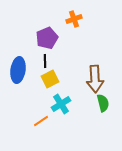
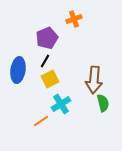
black line: rotated 32 degrees clockwise
brown arrow: moved 1 px left, 1 px down; rotated 8 degrees clockwise
